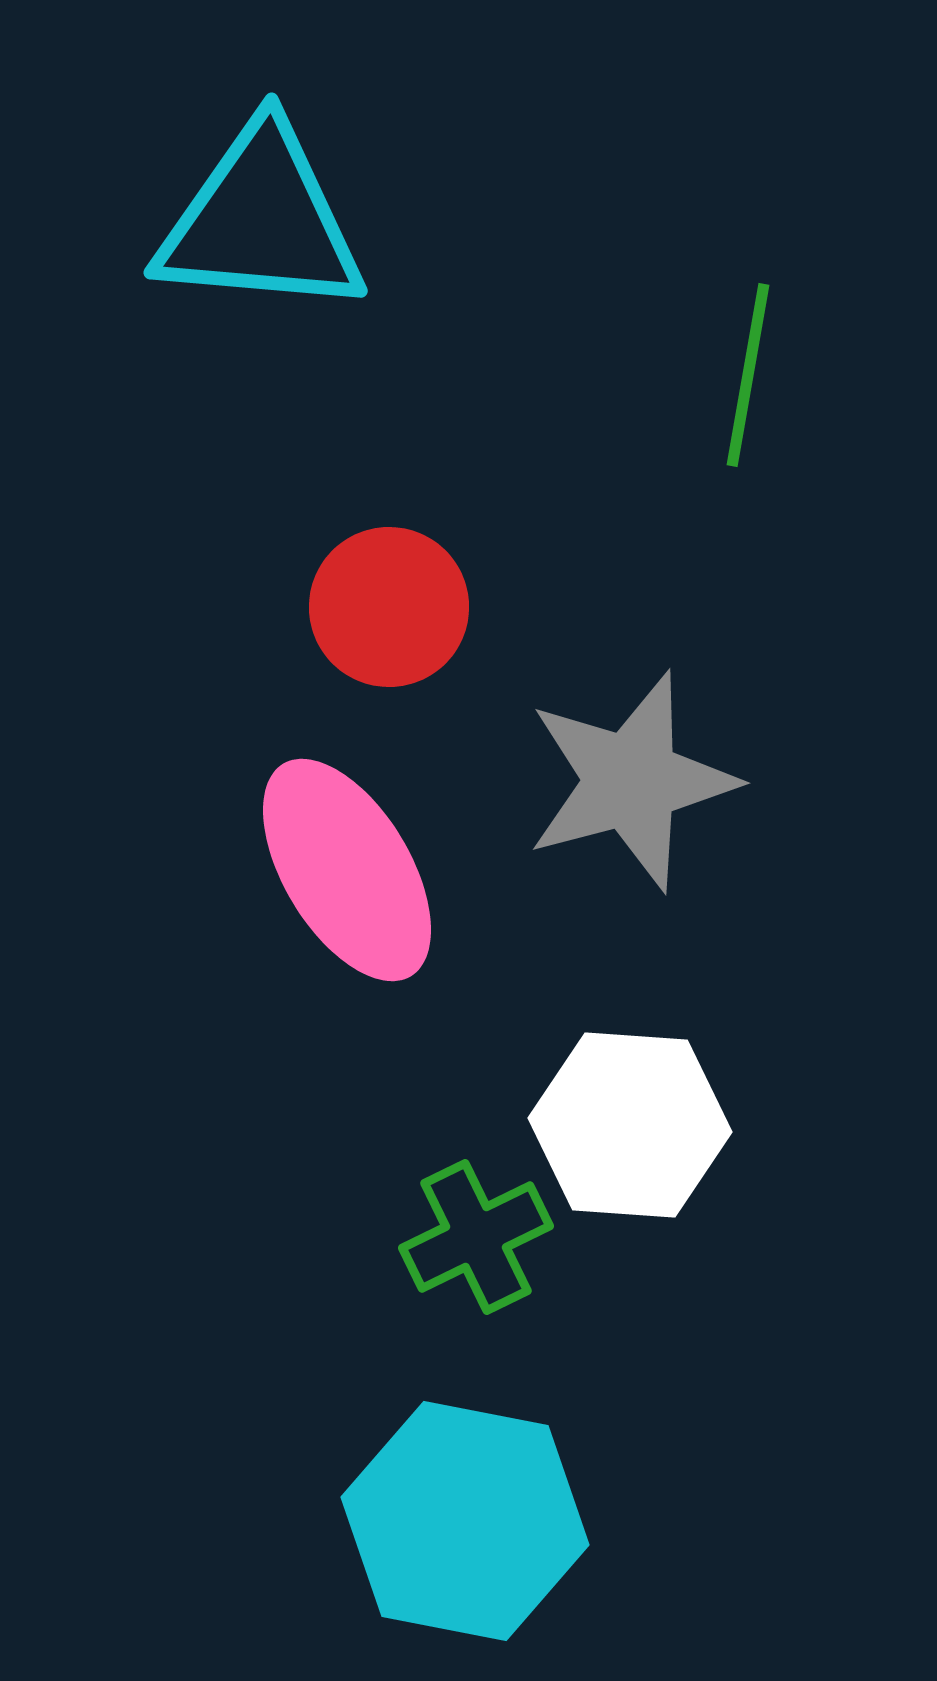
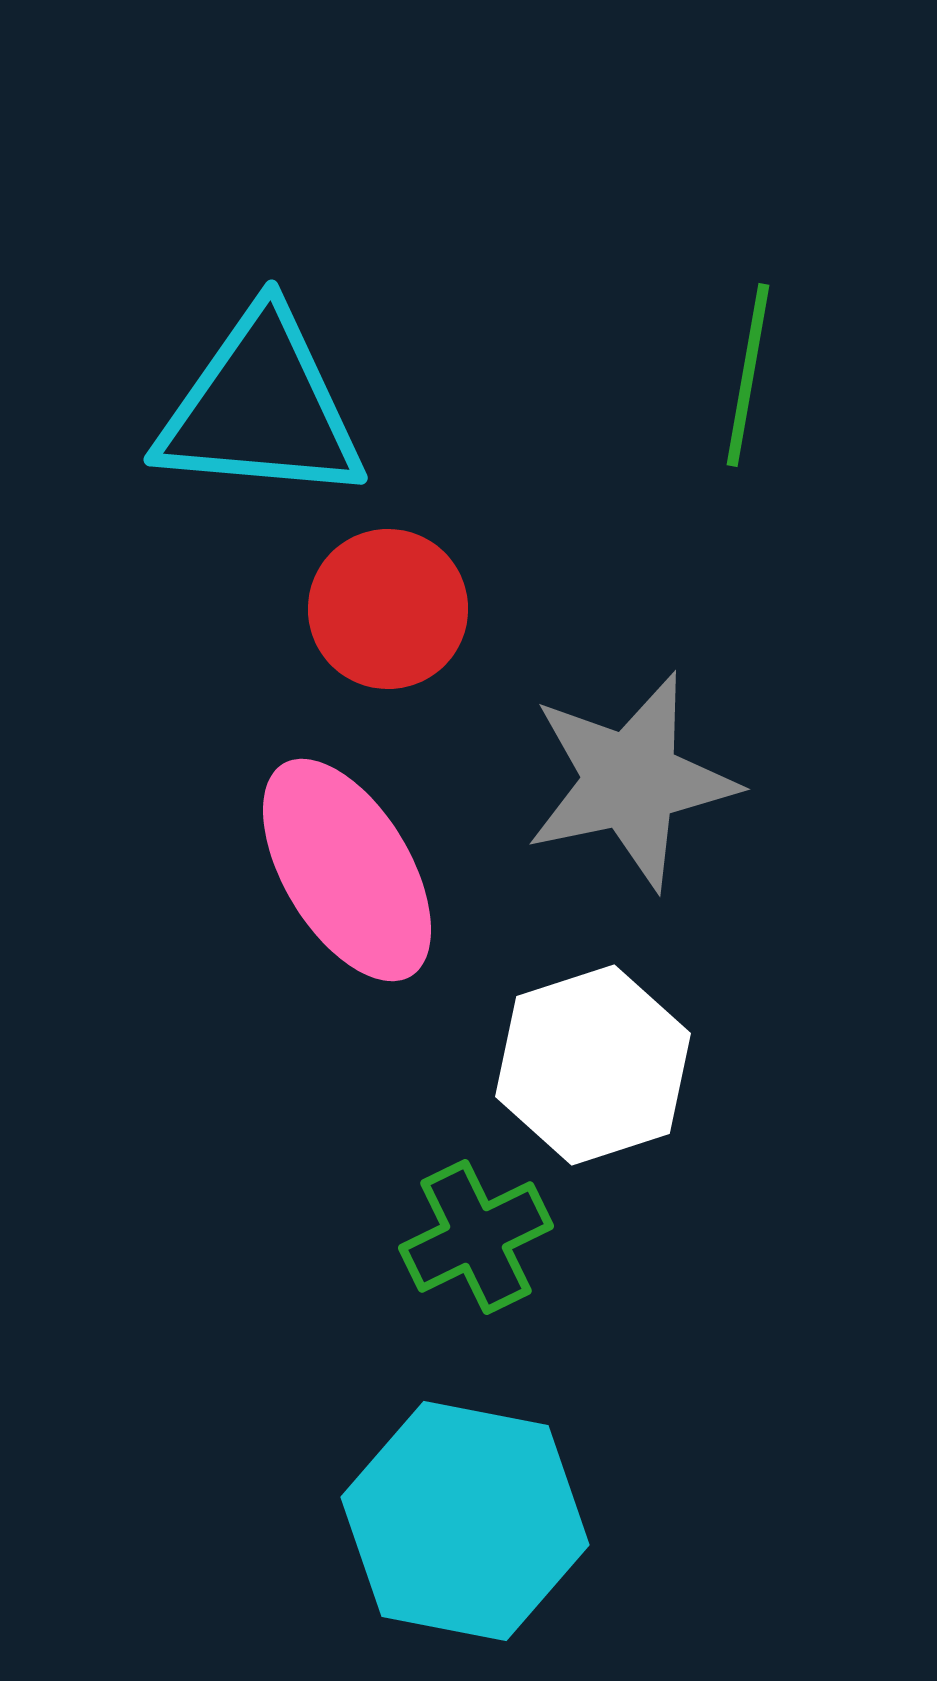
cyan triangle: moved 187 px down
red circle: moved 1 px left, 2 px down
gray star: rotated 3 degrees clockwise
white hexagon: moved 37 px left, 60 px up; rotated 22 degrees counterclockwise
